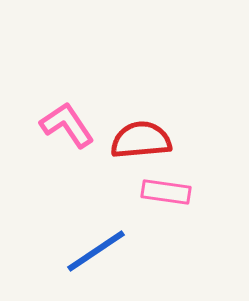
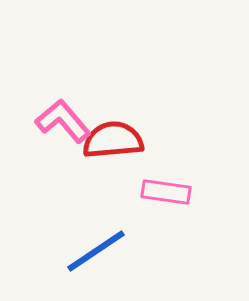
pink L-shape: moved 4 px left, 4 px up; rotated 6 degrees counterclockwise
red semicircle: moved 28 px left
